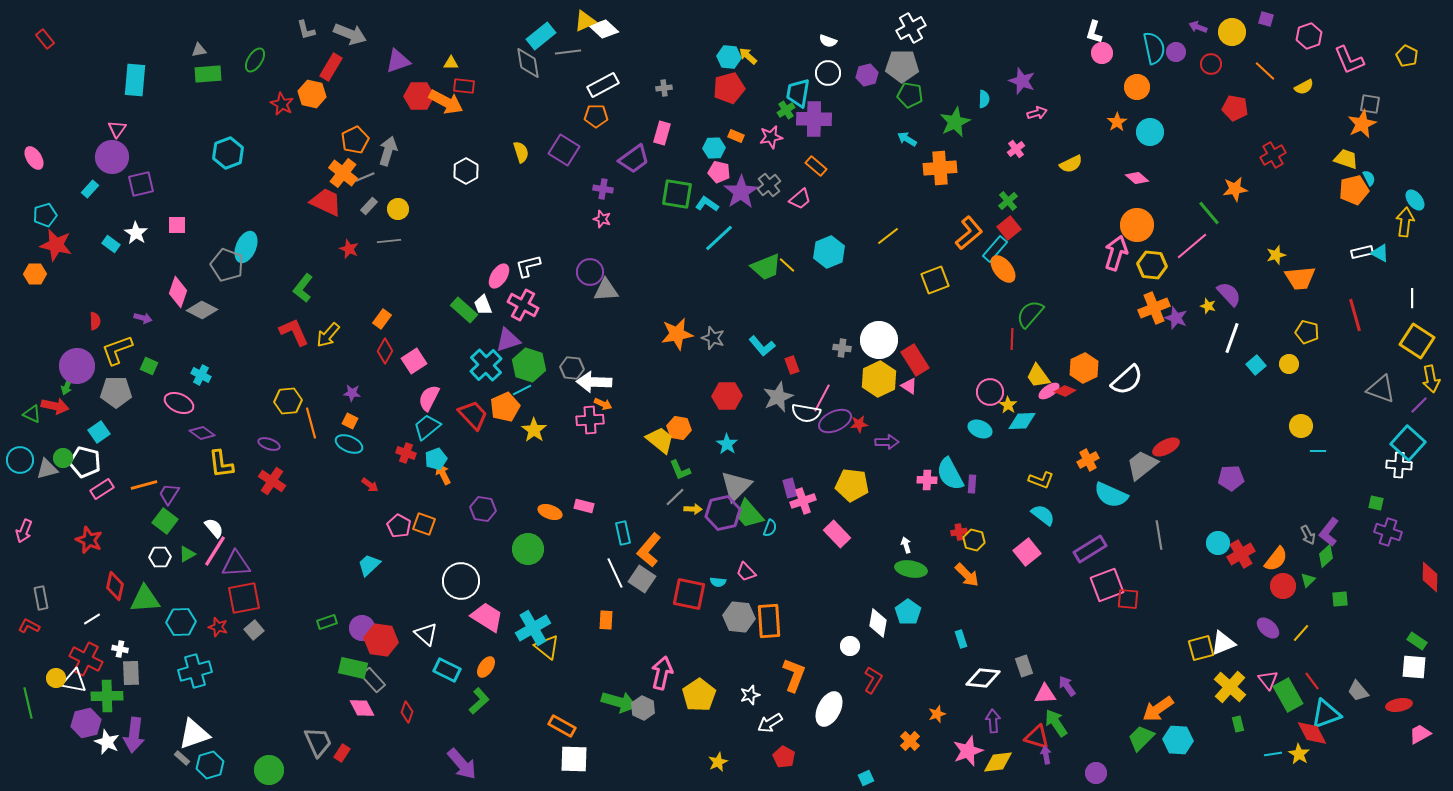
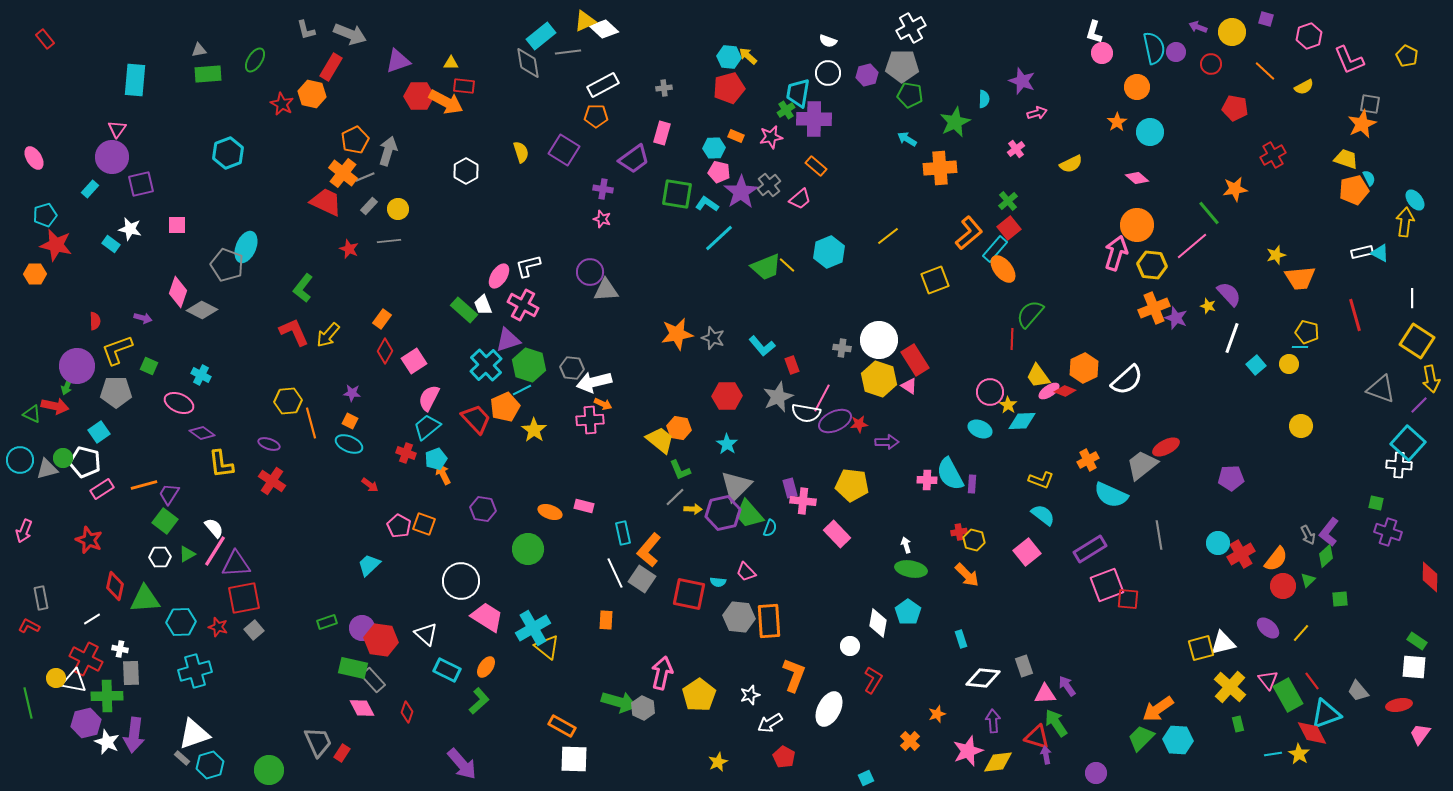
white star at (136, 233): moved 6 px left, 4 px up; rotated 20 degrees counterclockwise
yellow hexagon at (879, 379): rotated 16 degrees counterclockwise
white arrow at (594, 382): rotated 16 degrees counterclockwise
red trapezoid at (473, 415): moved 3 px right, 4 px down
cyan line at (1318, 451): moved 18 px left, 104 px up
pink cross at (803, 501): rotated 25 degrees clockwise
white triangle at (1223, 643): rotated 8 degrees clockwise
pink trapezoid at (1420, 734): rotated 25 degrees counterclockwise
